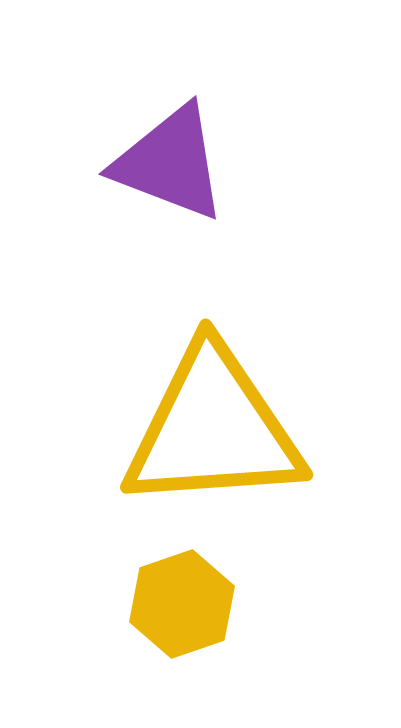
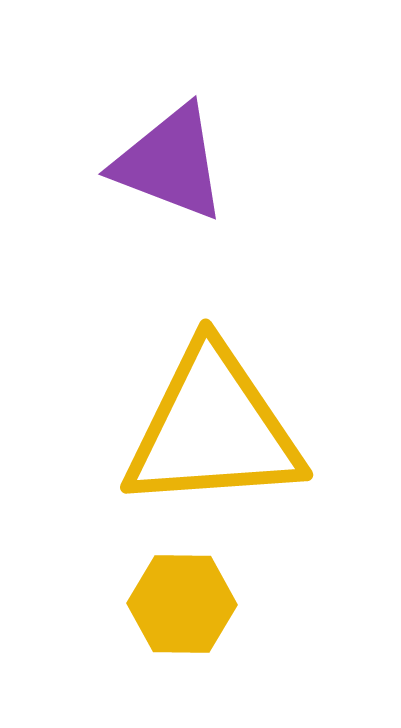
yellow hexagon: rotated 20 degrees clockwise
